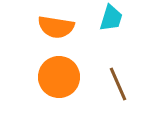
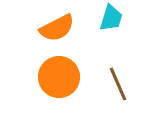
orange semicircle: moved 1 px right, 1 px down; rotated 36 degrees counterclockwise
